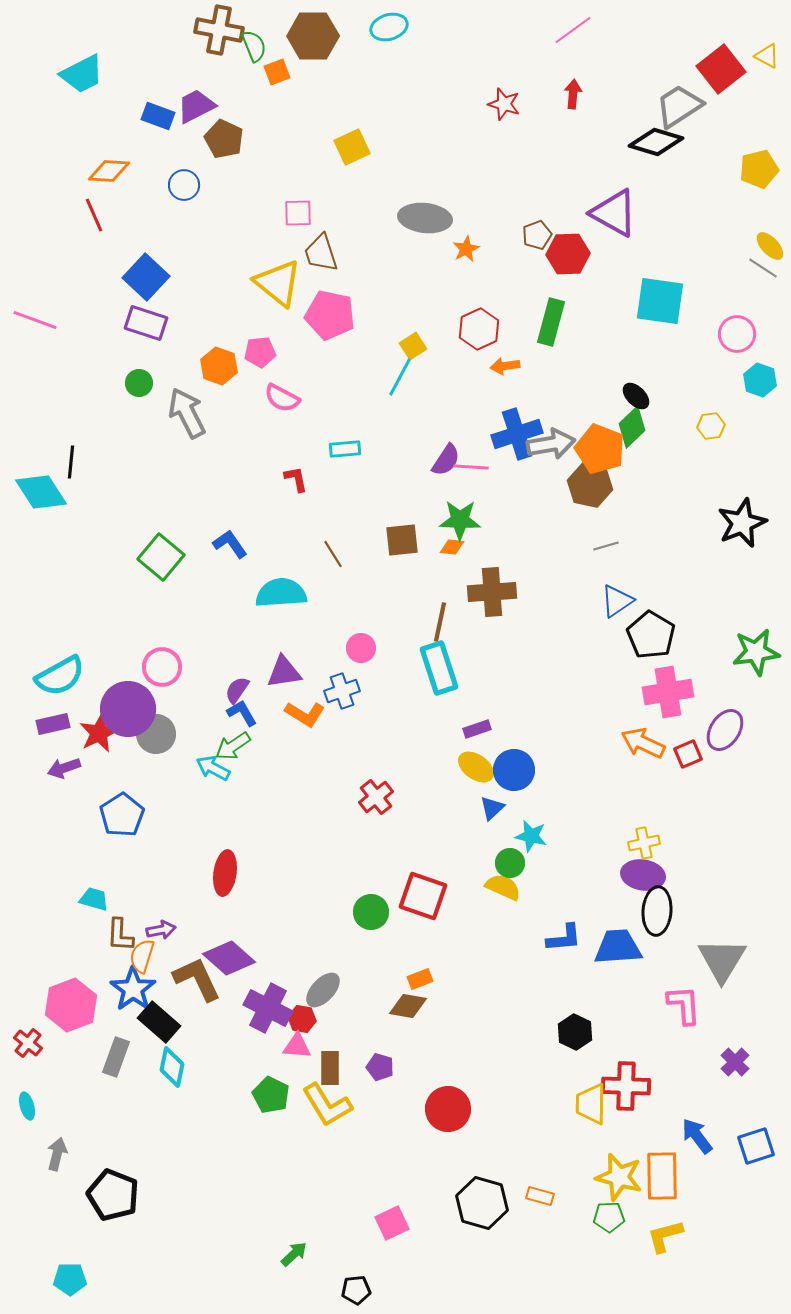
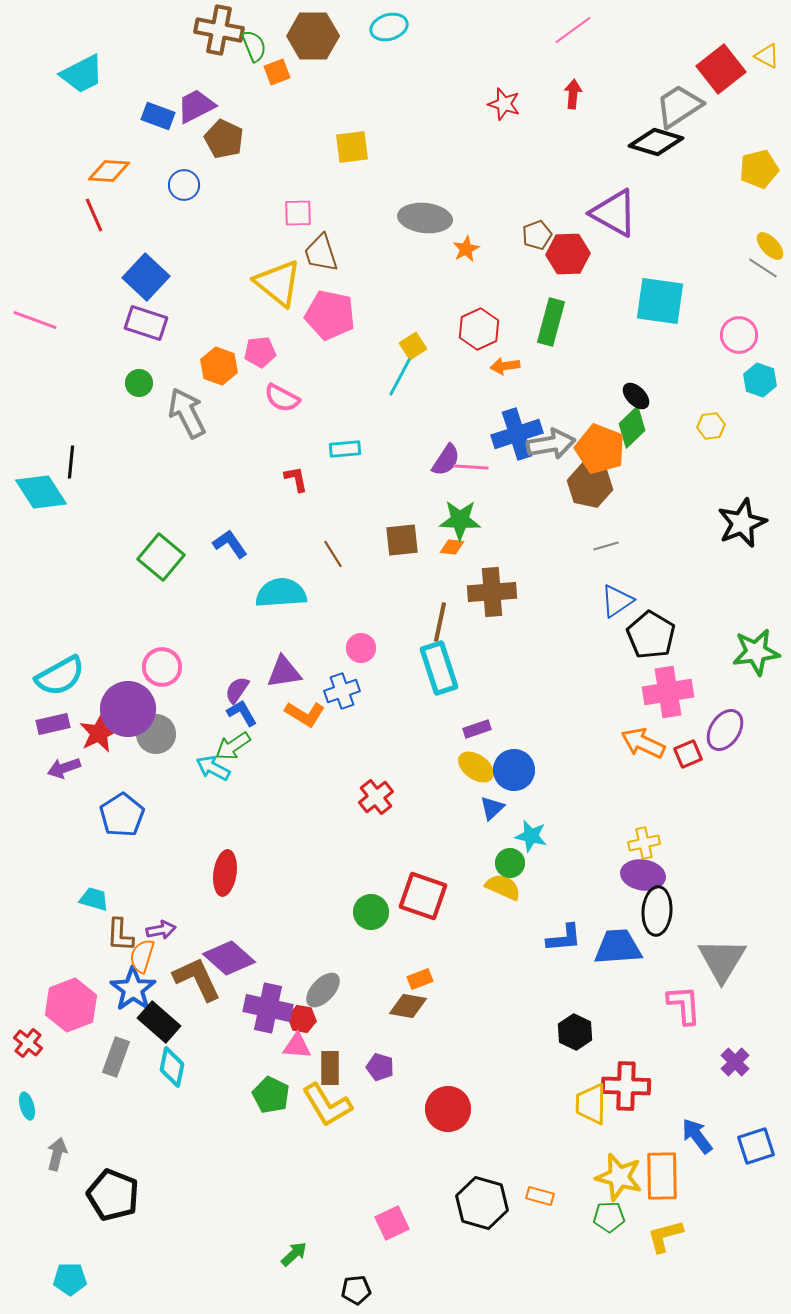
yellow square at (352, 147): rotated 18 degrees clockwise
pink circle at (737, 334): moved 2 px right, 1 px down
purple cross at (268, 1008): rotated 15 degrees counterclockwise
